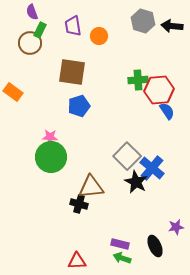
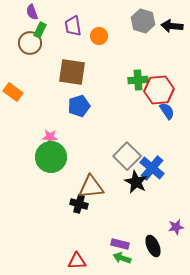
black ellipse: moved 2 px left
